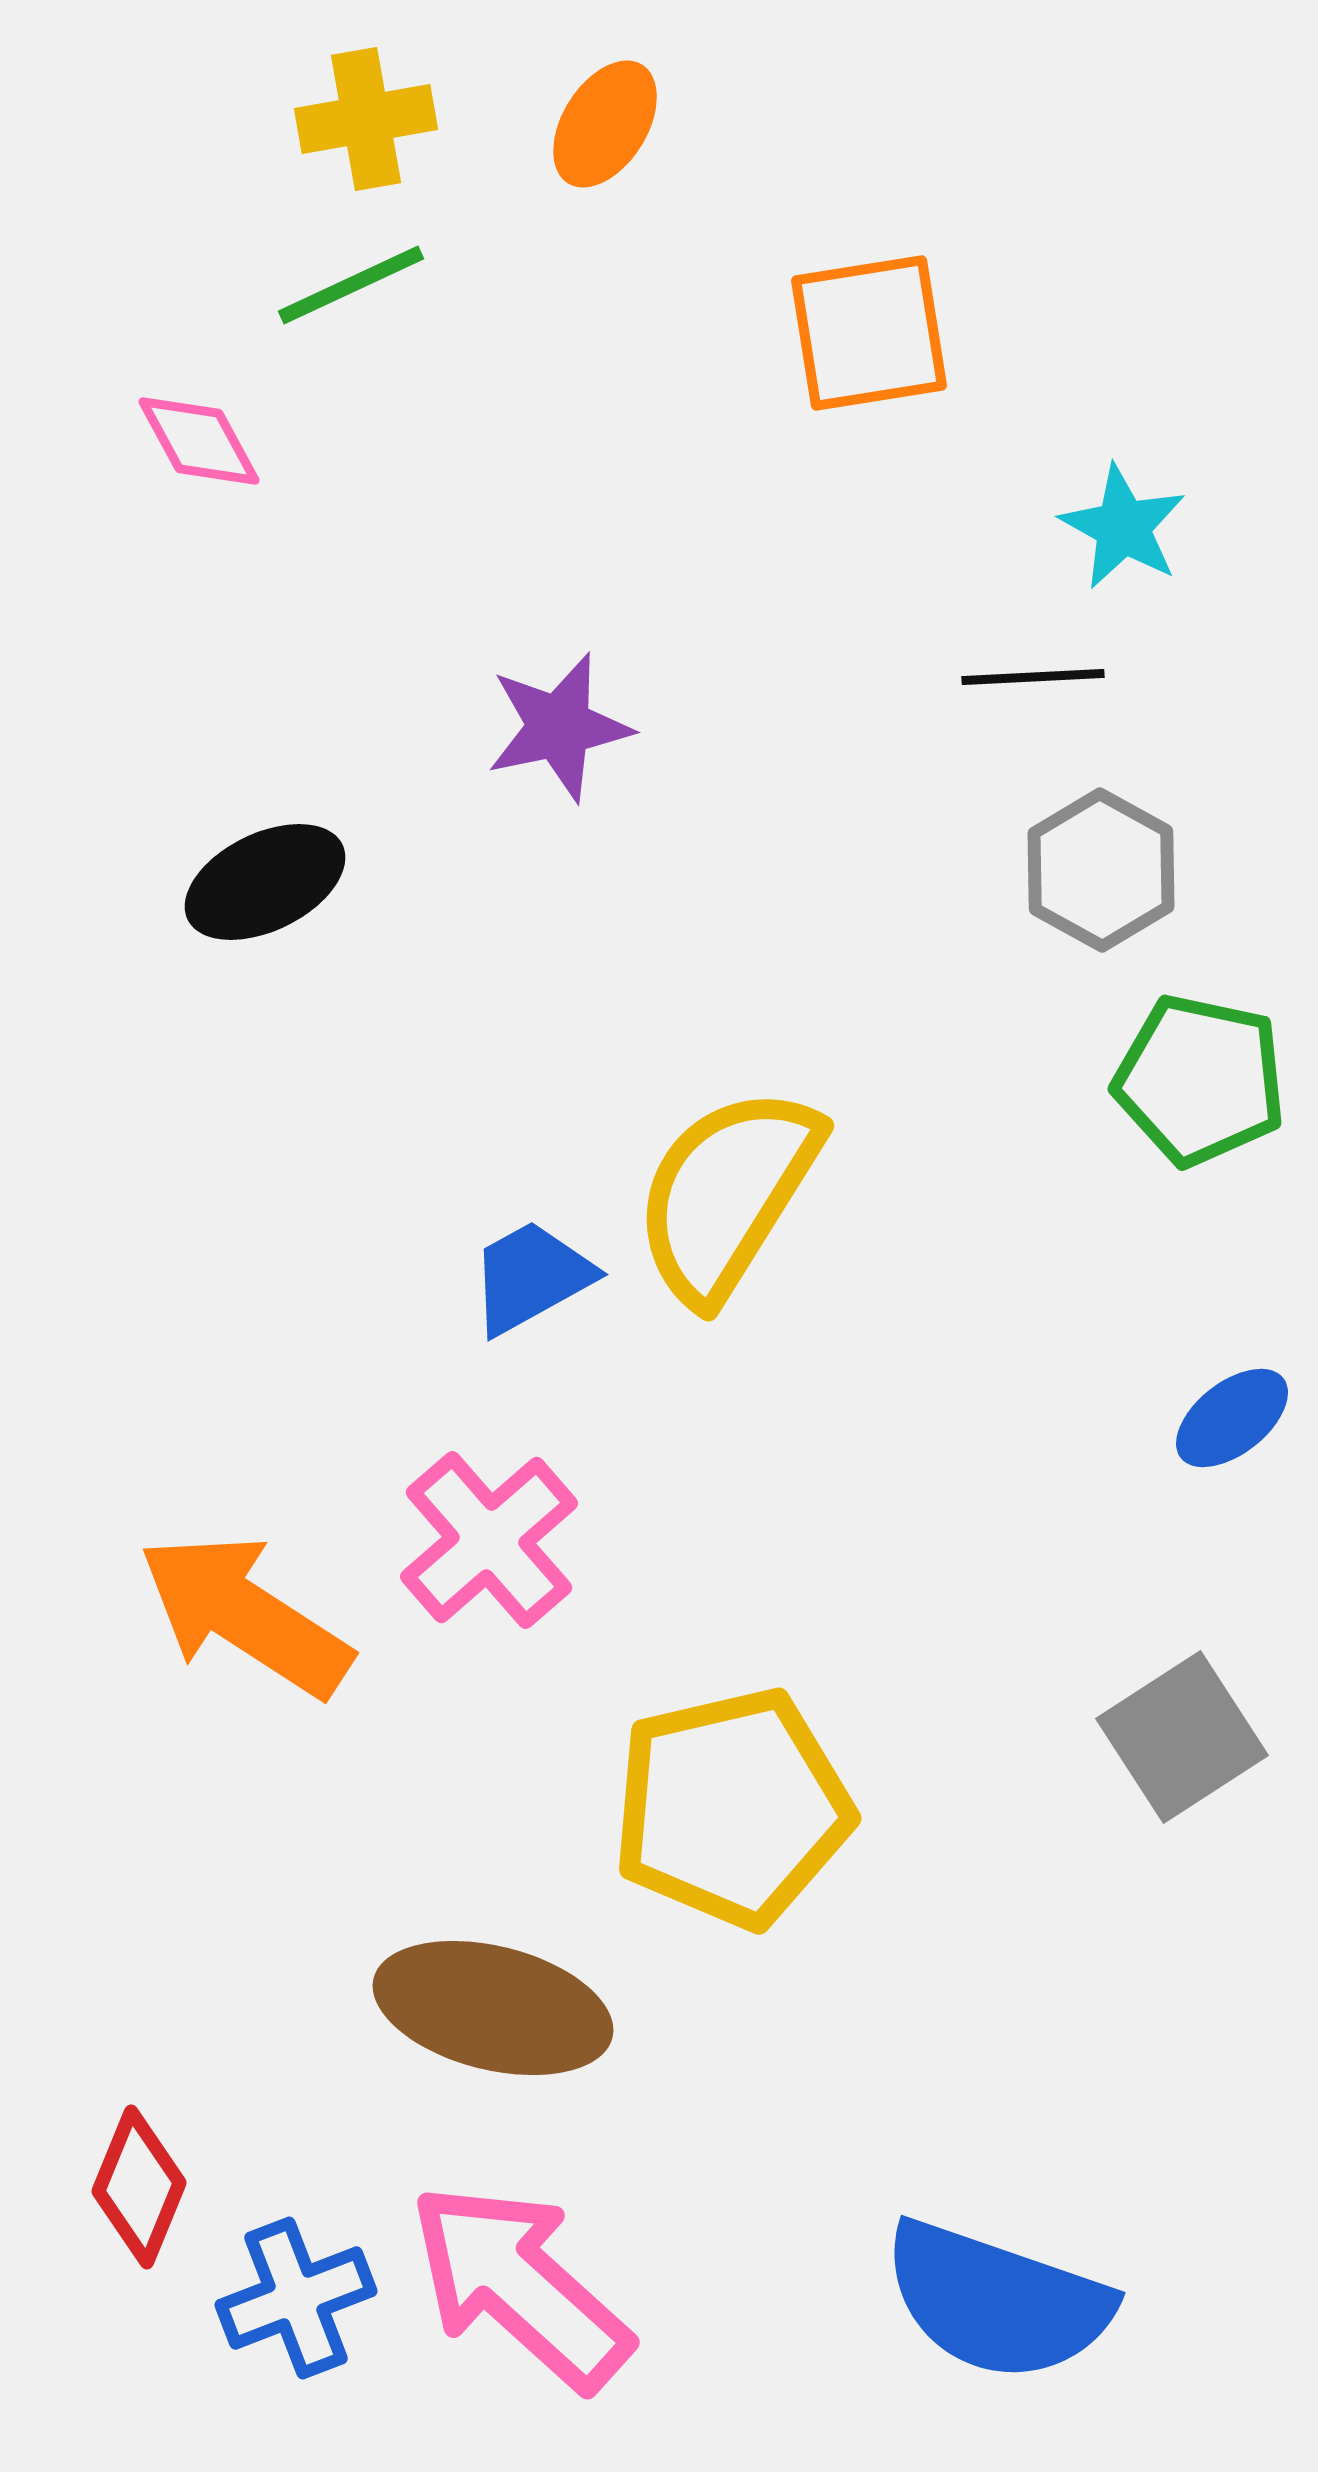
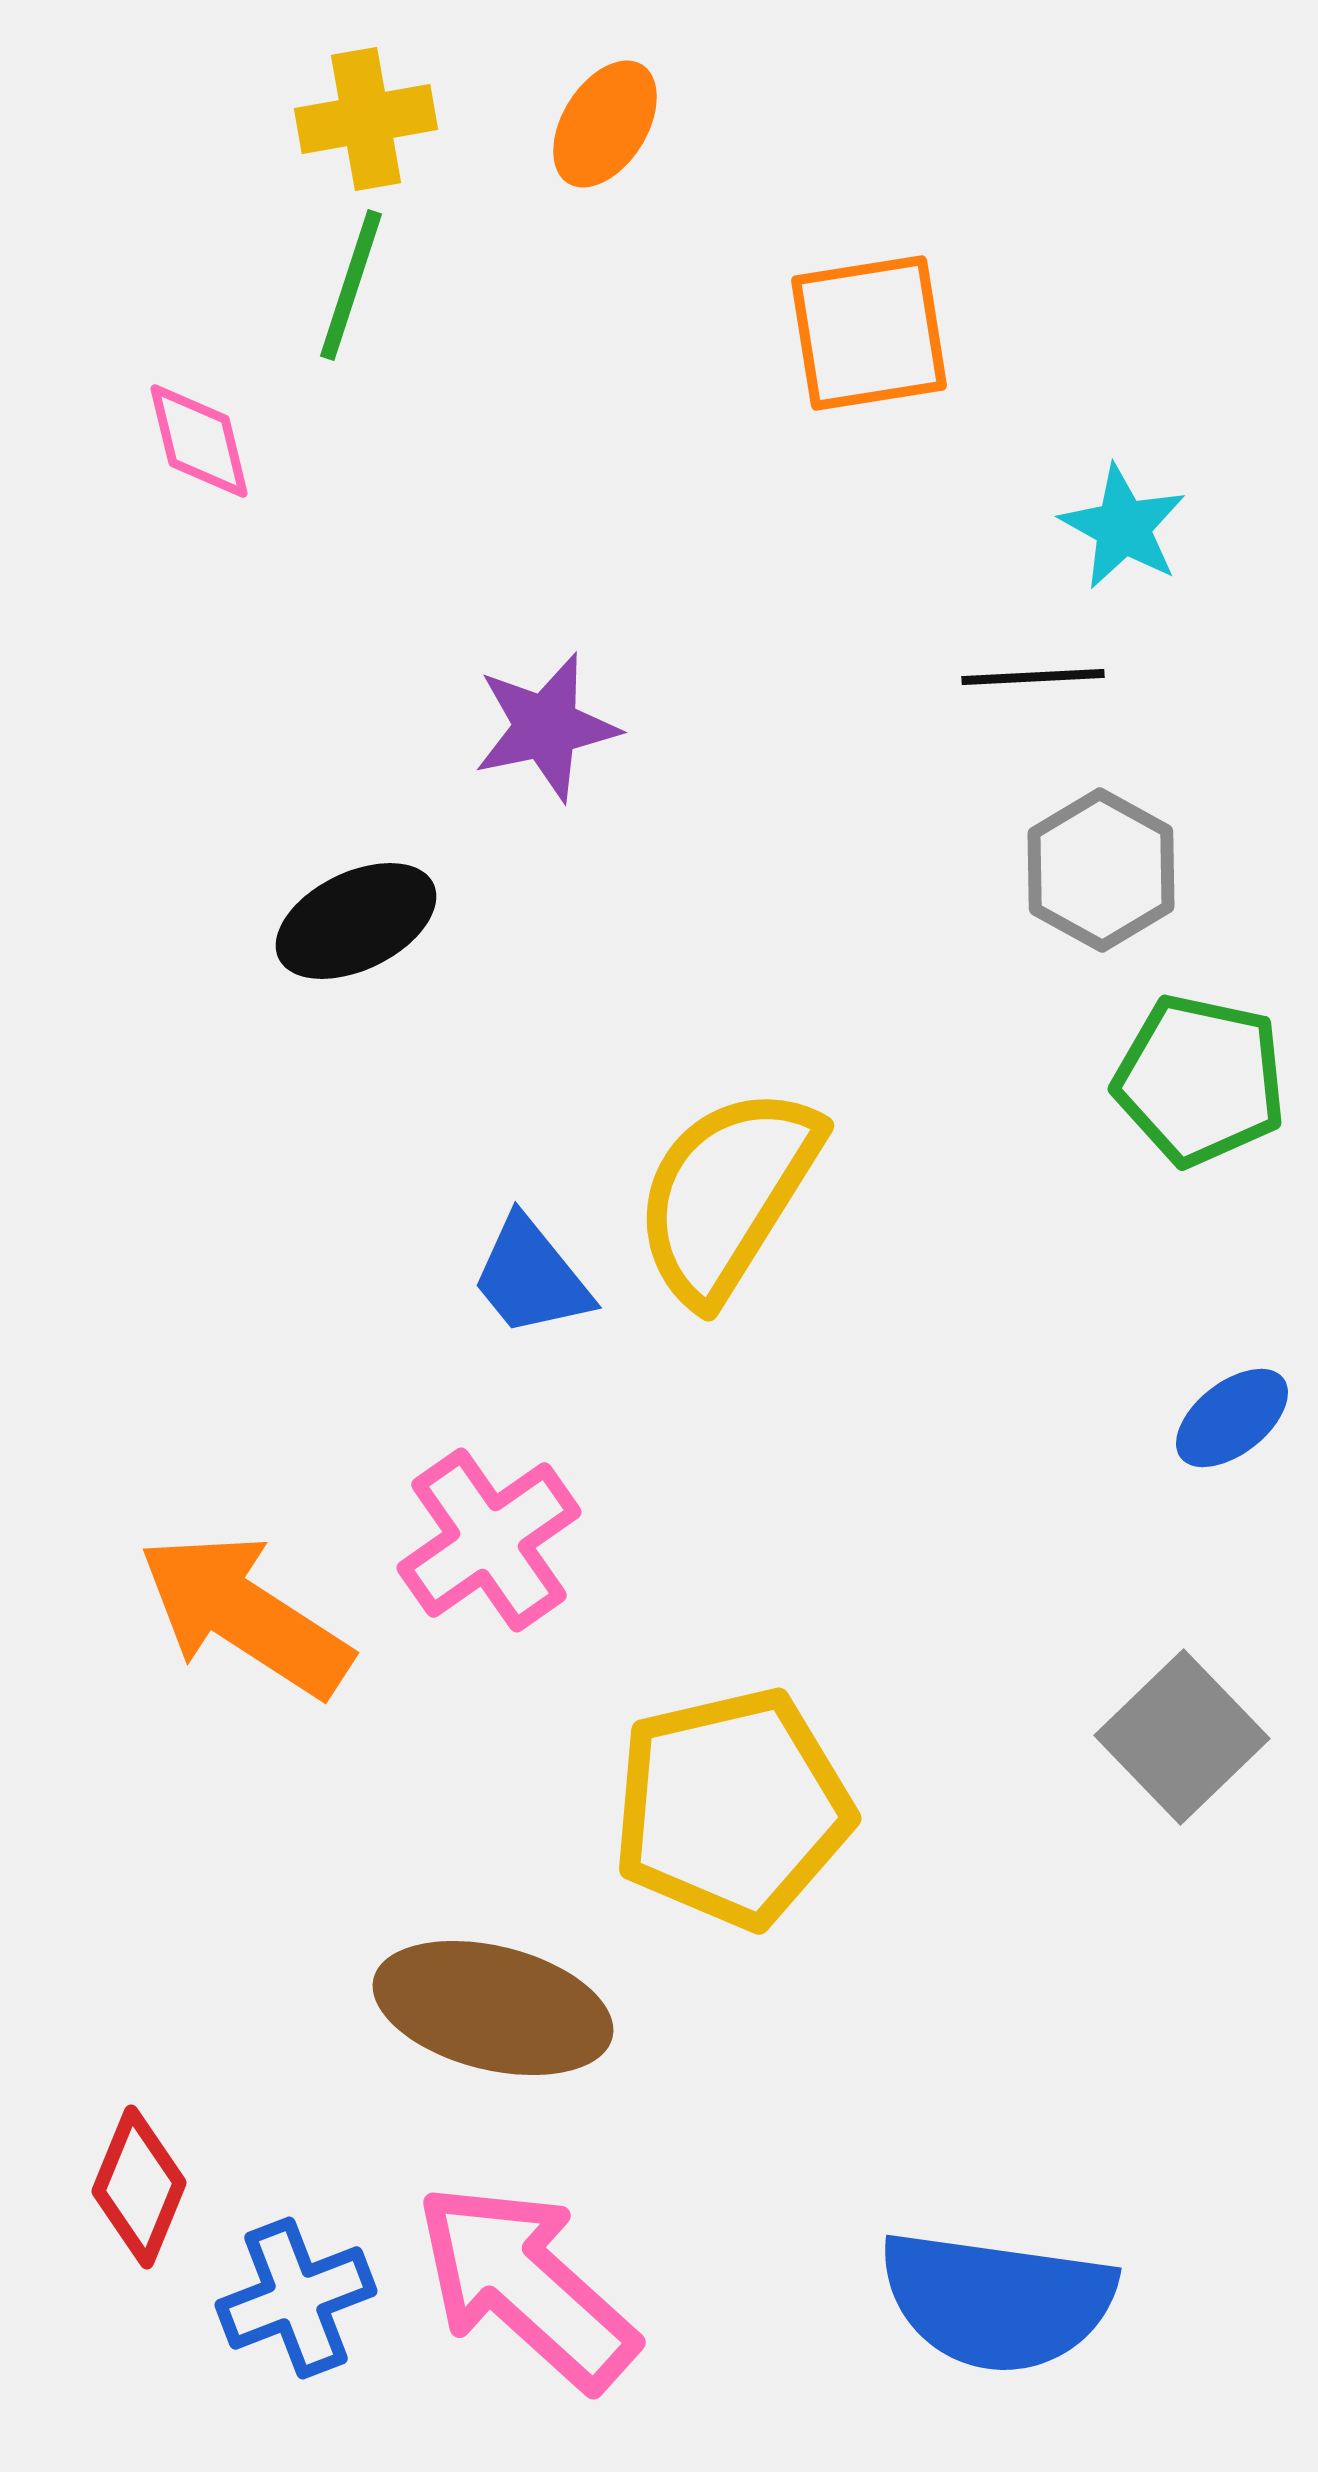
green line: rotated 47 degrees counterclockwise
pink diamond: rotated 15 degrees clockwise
purple star: moved 13 px left
black ellipse: moved 91 px right, 39 px down
blue trapezoid: rotated 100 degrees counterclockwise
pink cross: rotated 6 degrees clockwise
gray square: rotated 11 degrees counterclockwise
pink arrow: moved 6 px right
blue semicircle: rotated 11 degrees counterclockwise
